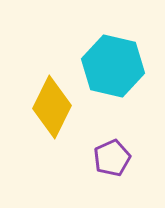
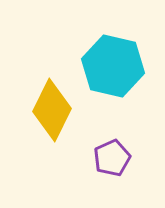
yellow diamond: moved 3 px down
